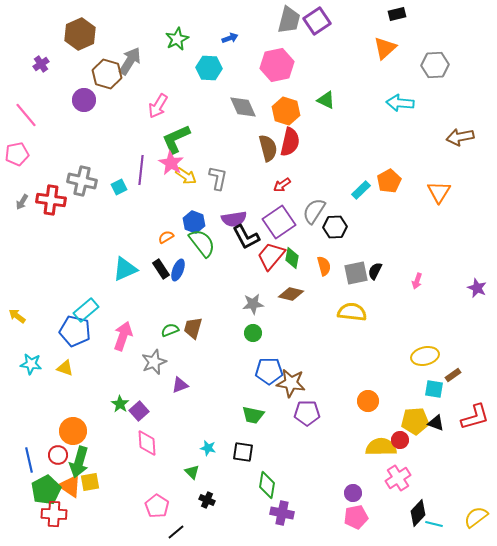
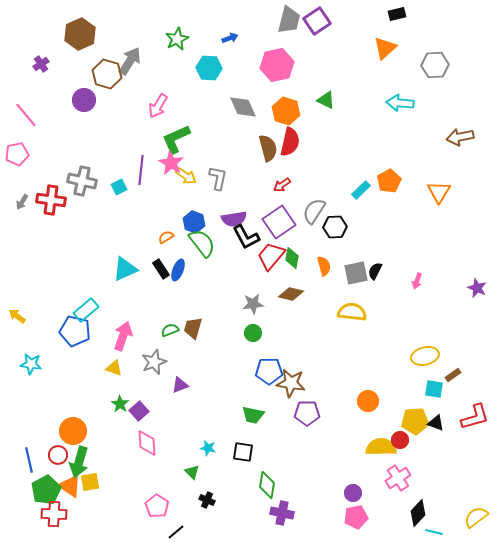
yellow triangle at (65, 368): moved 49 px right
cyan line at (434, 524): moved 8 px down
